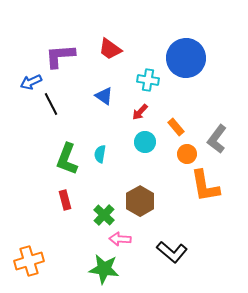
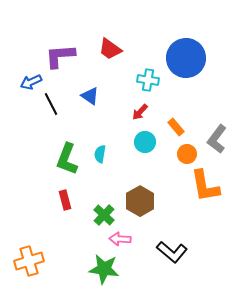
blue triangle: moved 14 px left
